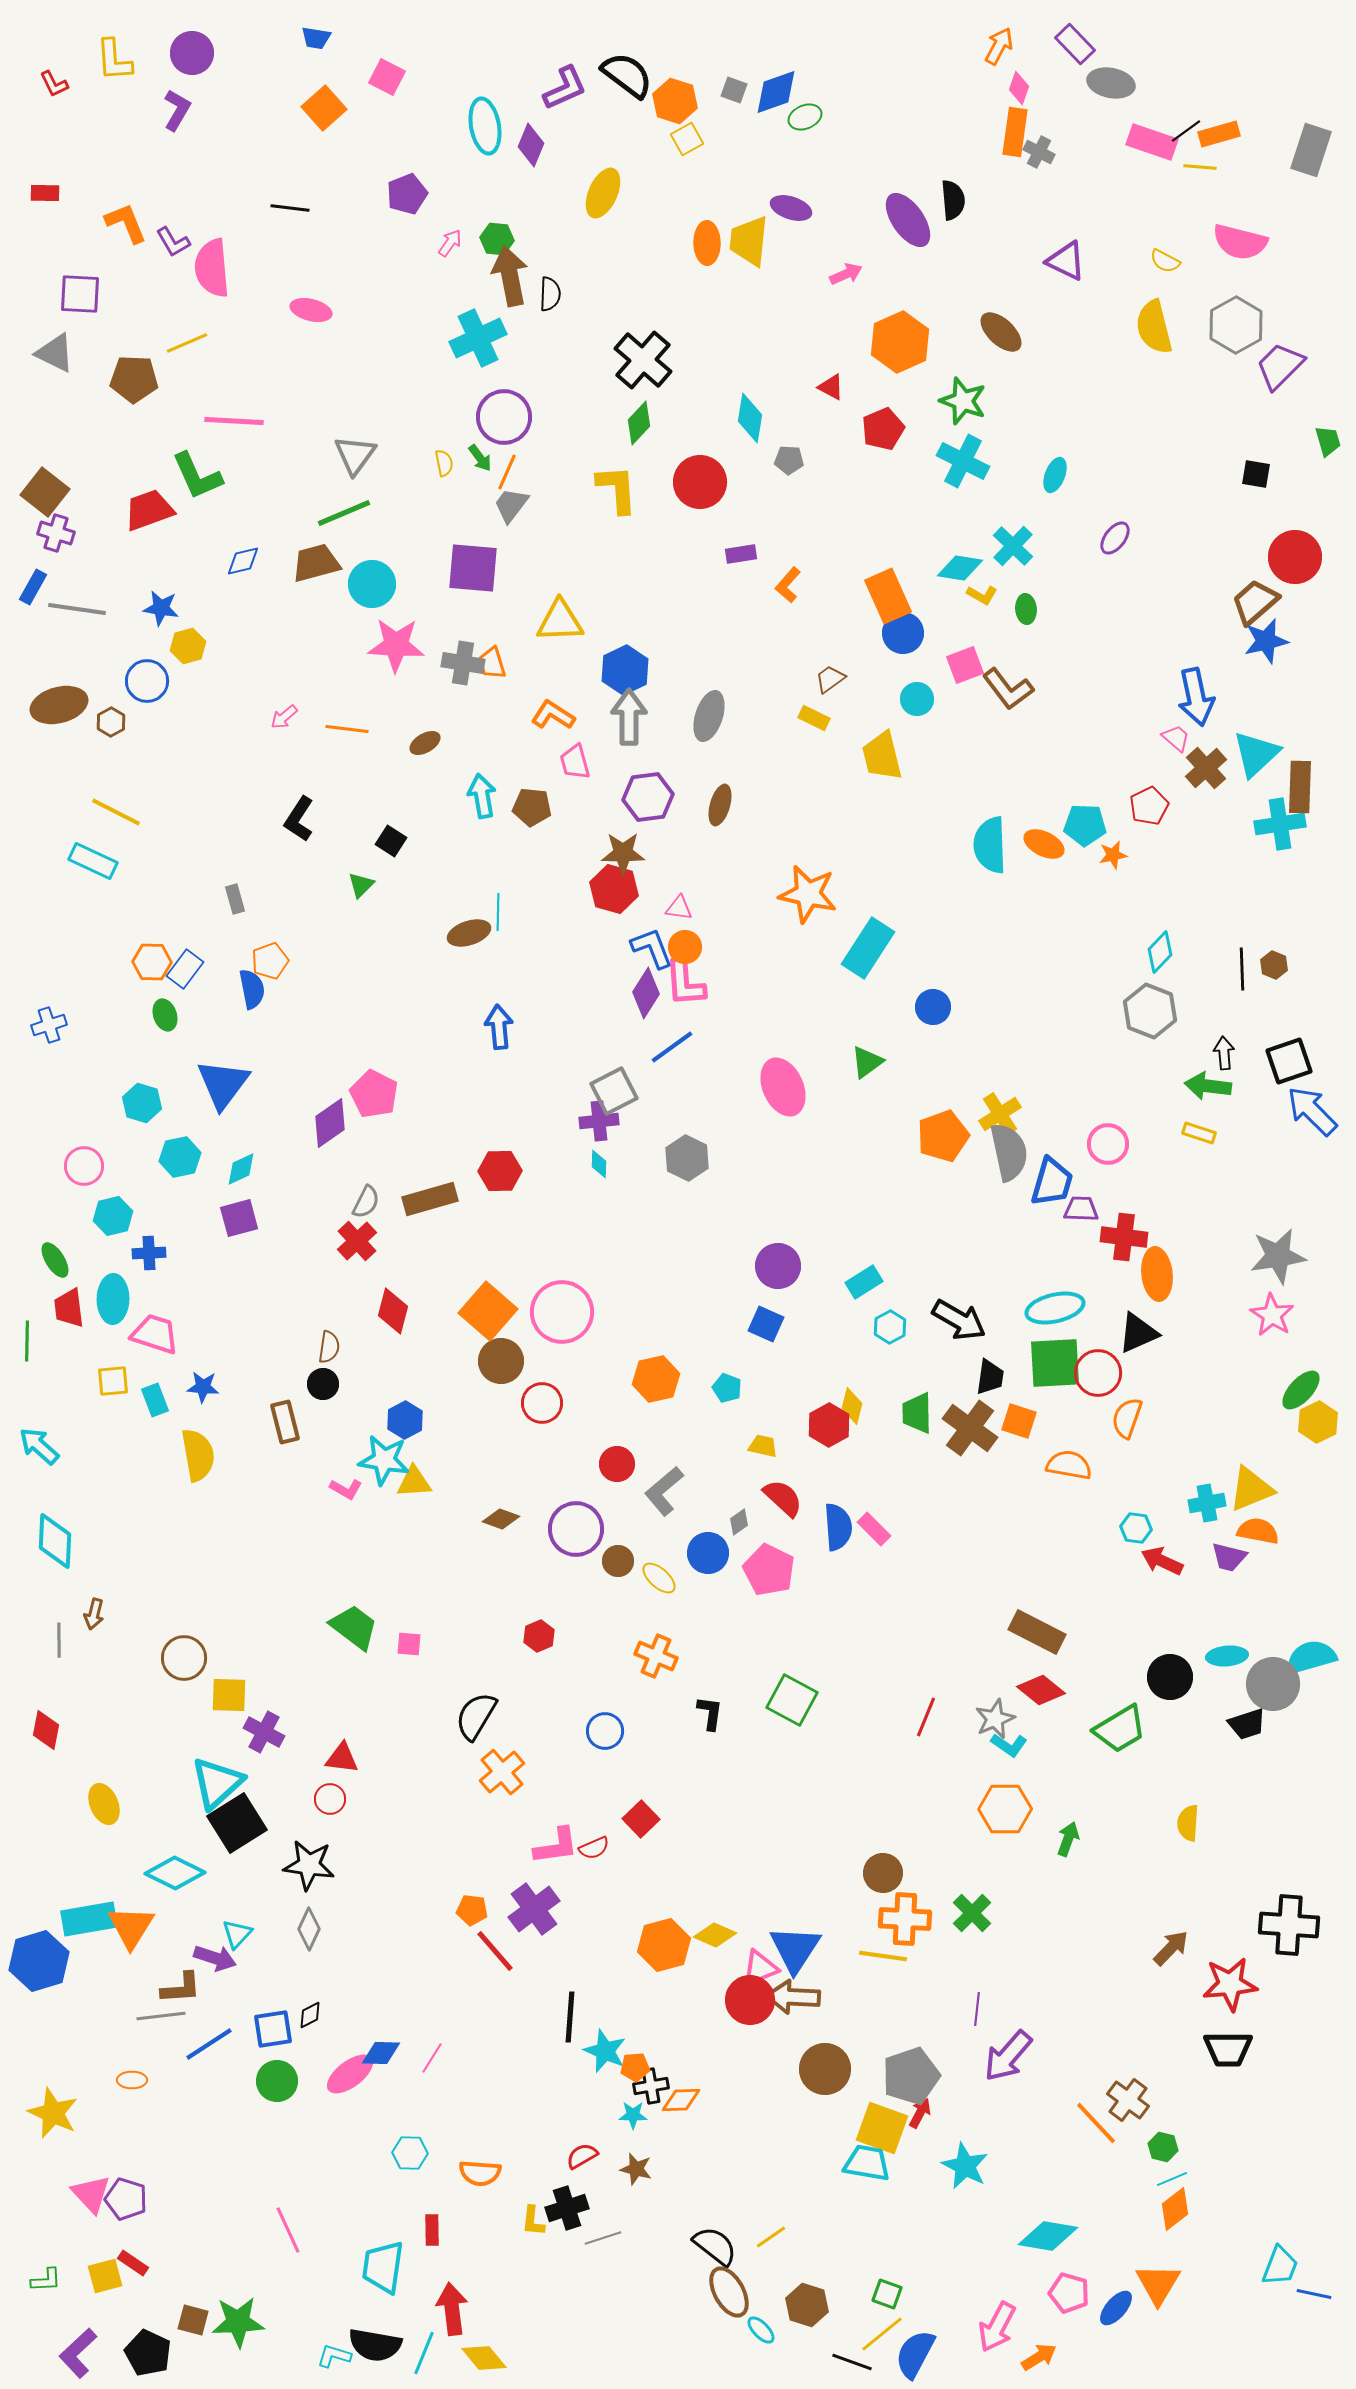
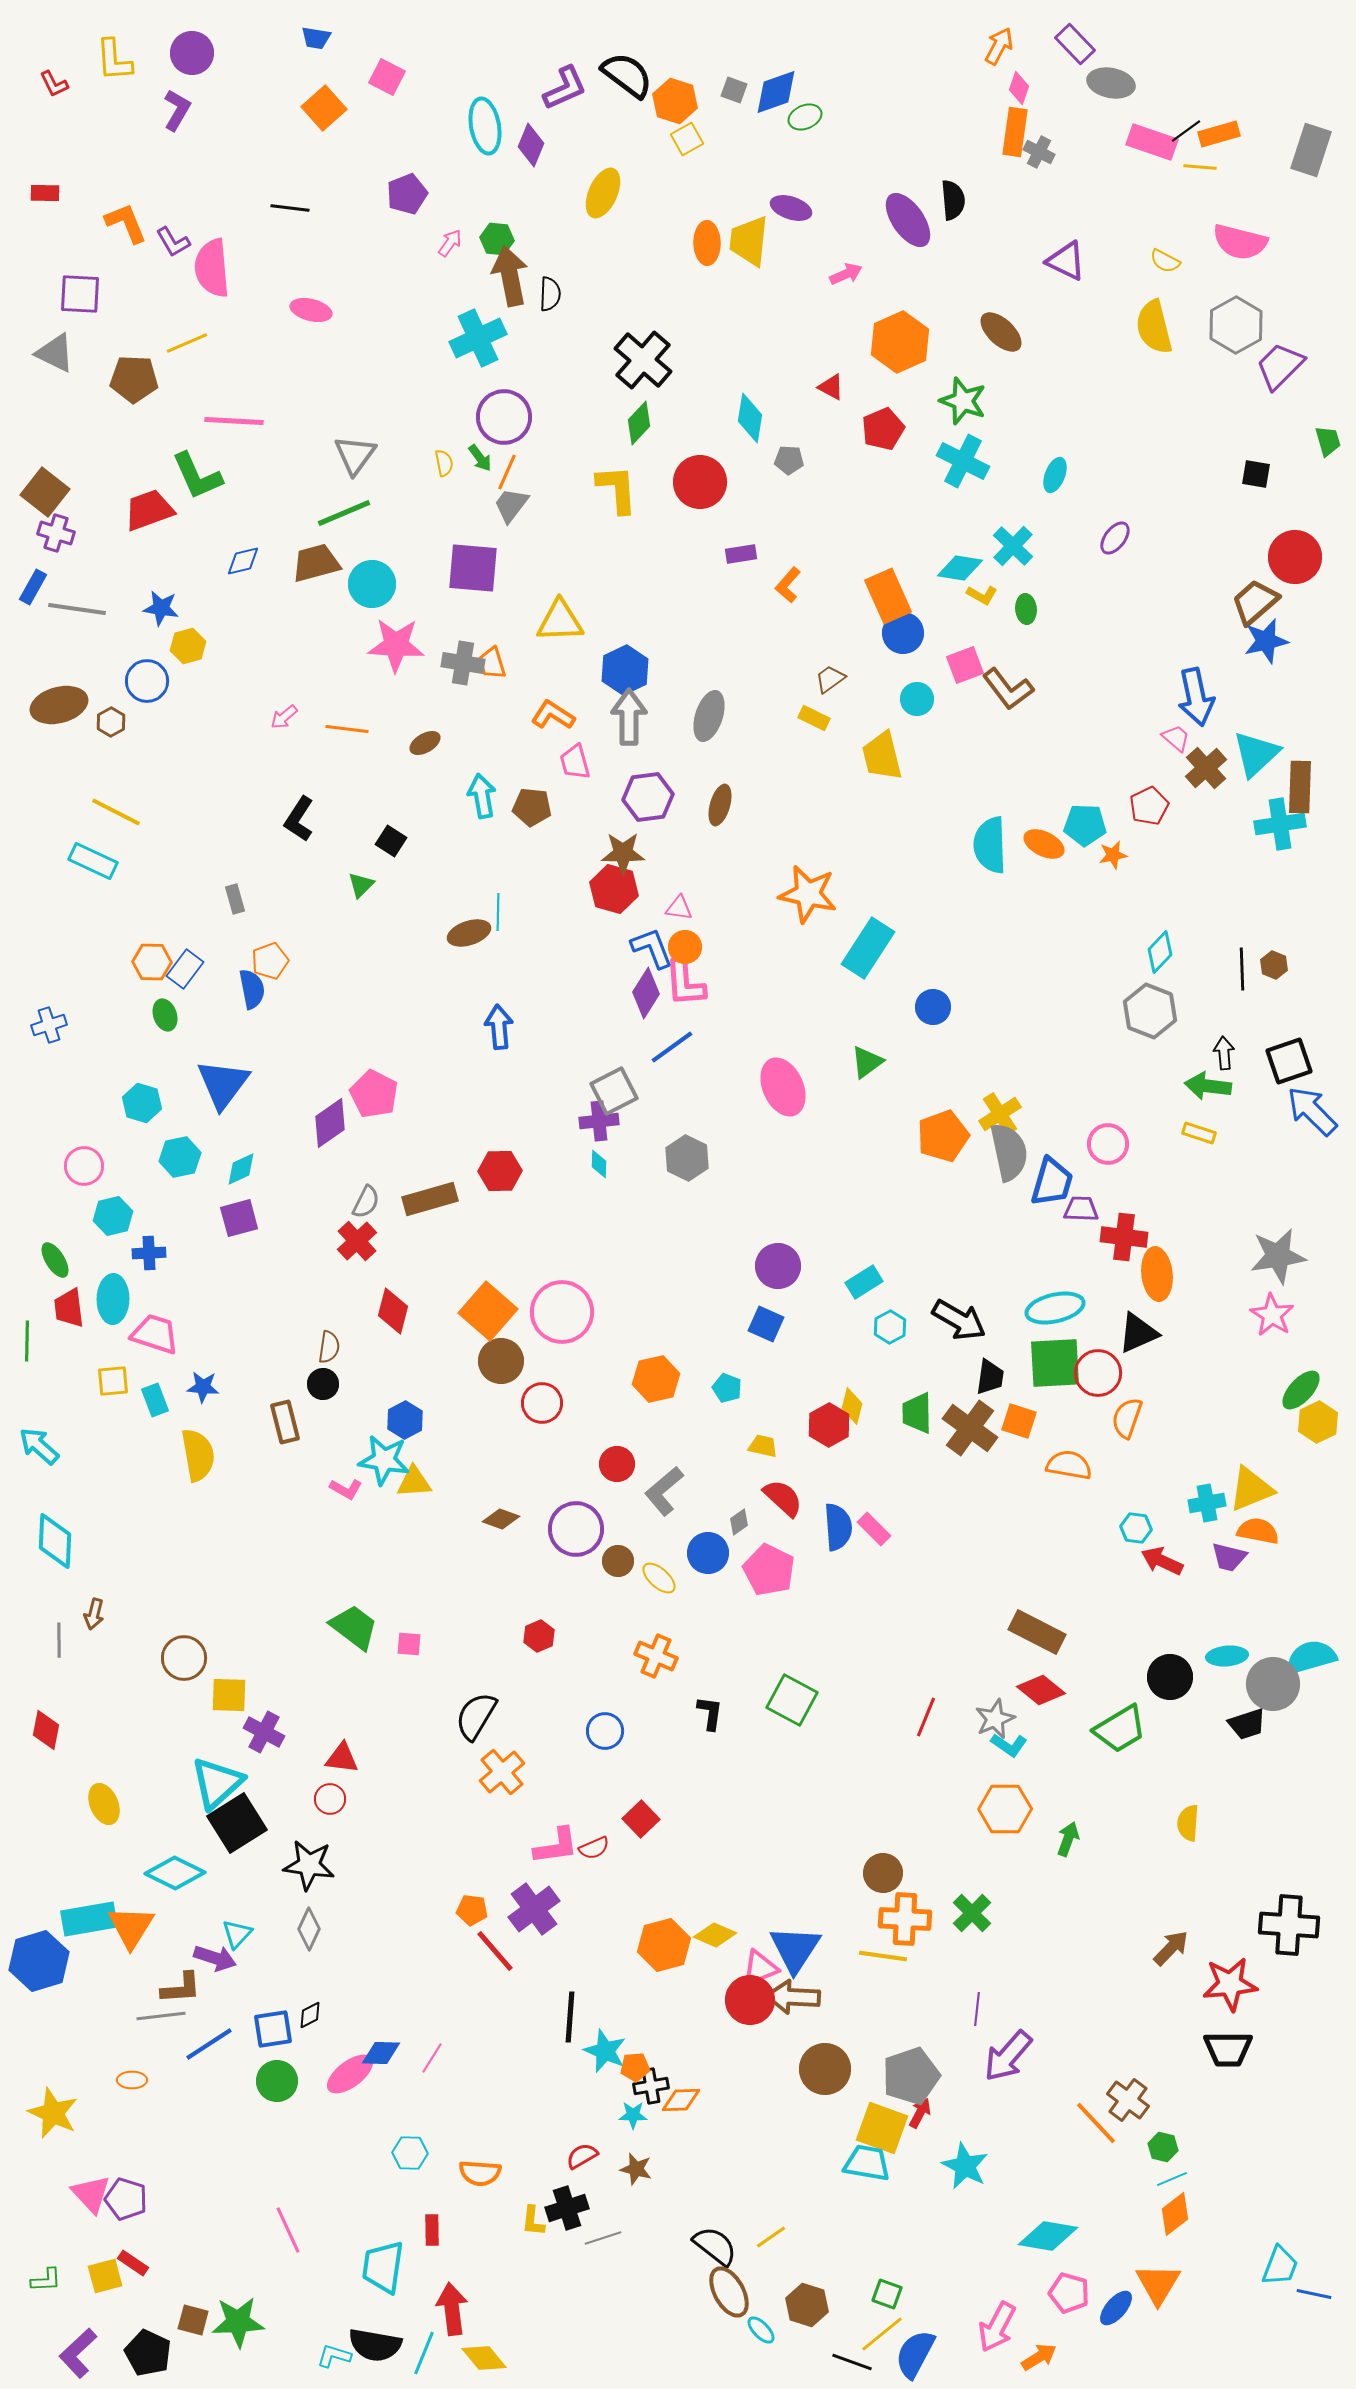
orange diamond at (1175, 2209): moved 5 px down
